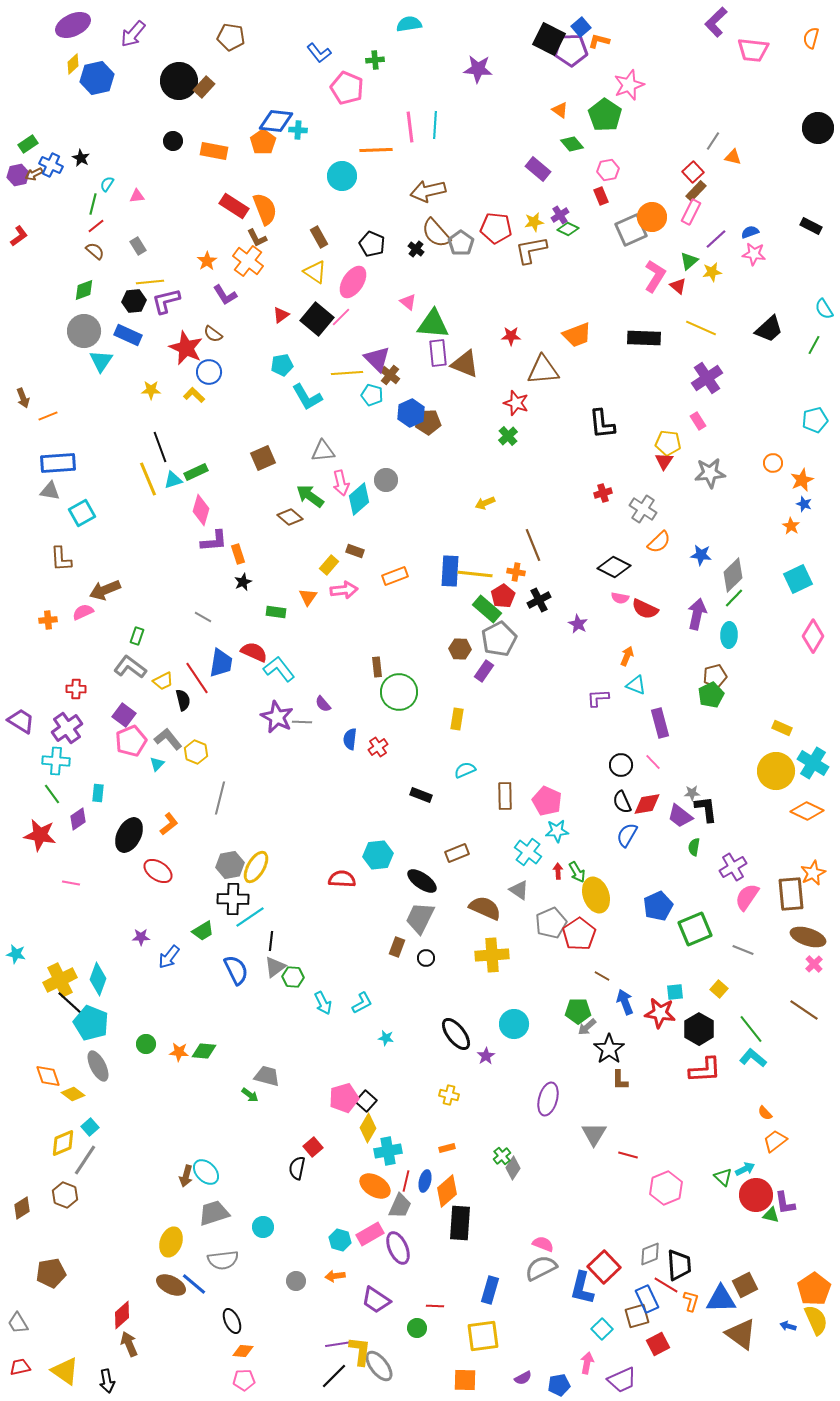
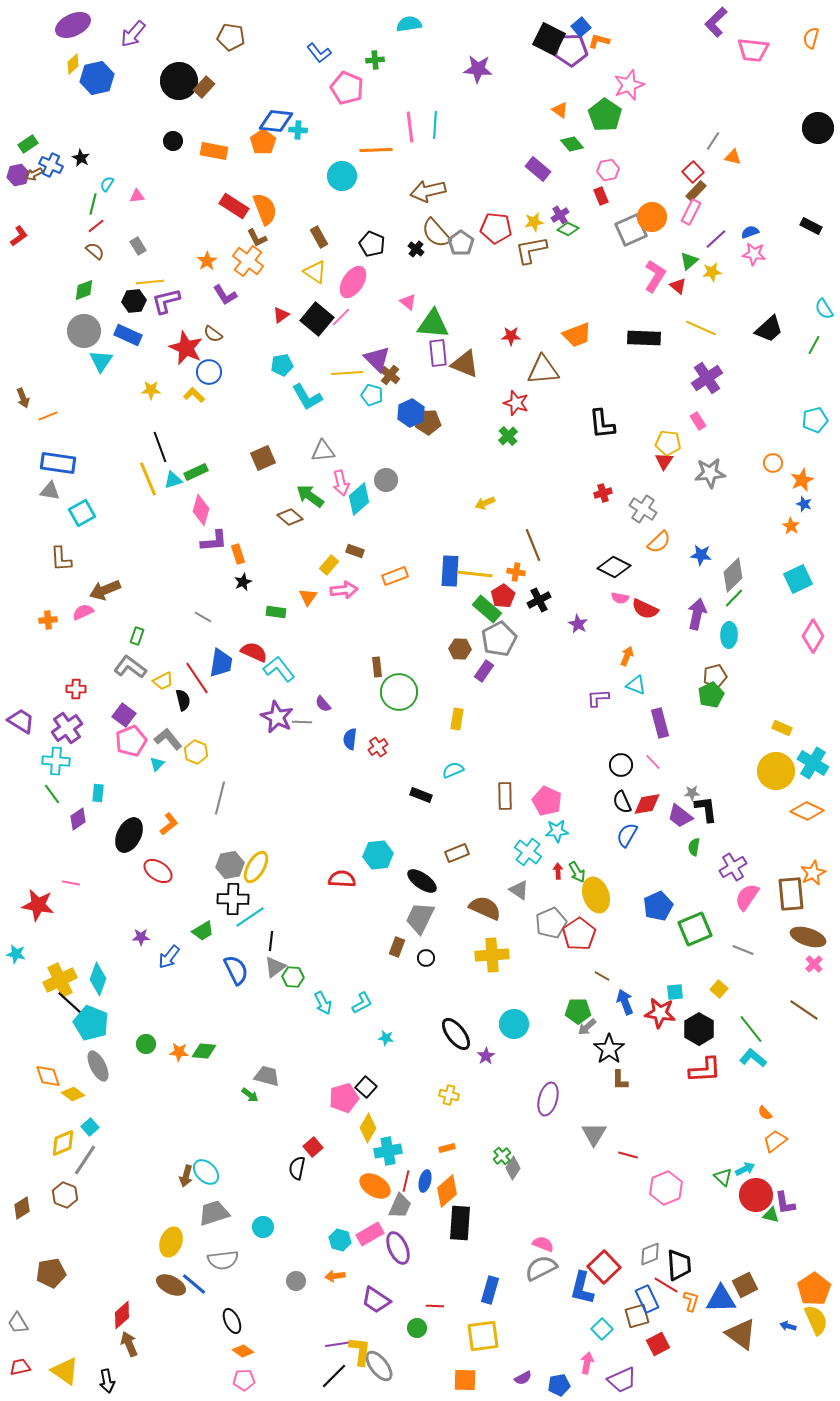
blue rectangle at (58, 463): rotated 12 degrees clockwise
cyan semicircle at (465, 770): moved 12 px left
red star at (40, 835): moved 2 px left, 70 px down
black square at (366, 1101): moved 14 px up
orange diamond at (243, 1351): rotated 30 degrees clockwise
